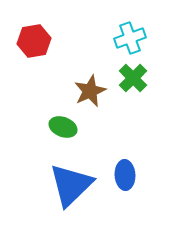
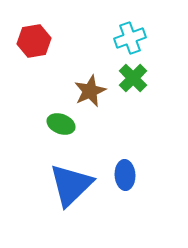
green ellipse: moved 2 px left, 3 px up
